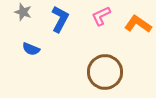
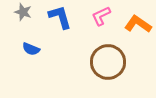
blue L-shape: moved 2 px up; rotated 44 degrees counterclockwise
brown circle: moved 3 px right, 10 px up
